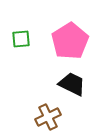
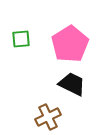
pink pentagon: moved 3 px down
